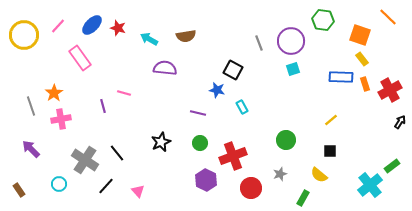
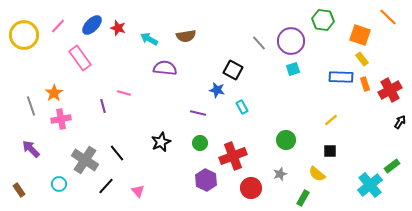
gray line at (259, 43): rotated 21 degrees counterclockwise
yellow semicircle at (319, 175): moved 2 px left, 1 px up
